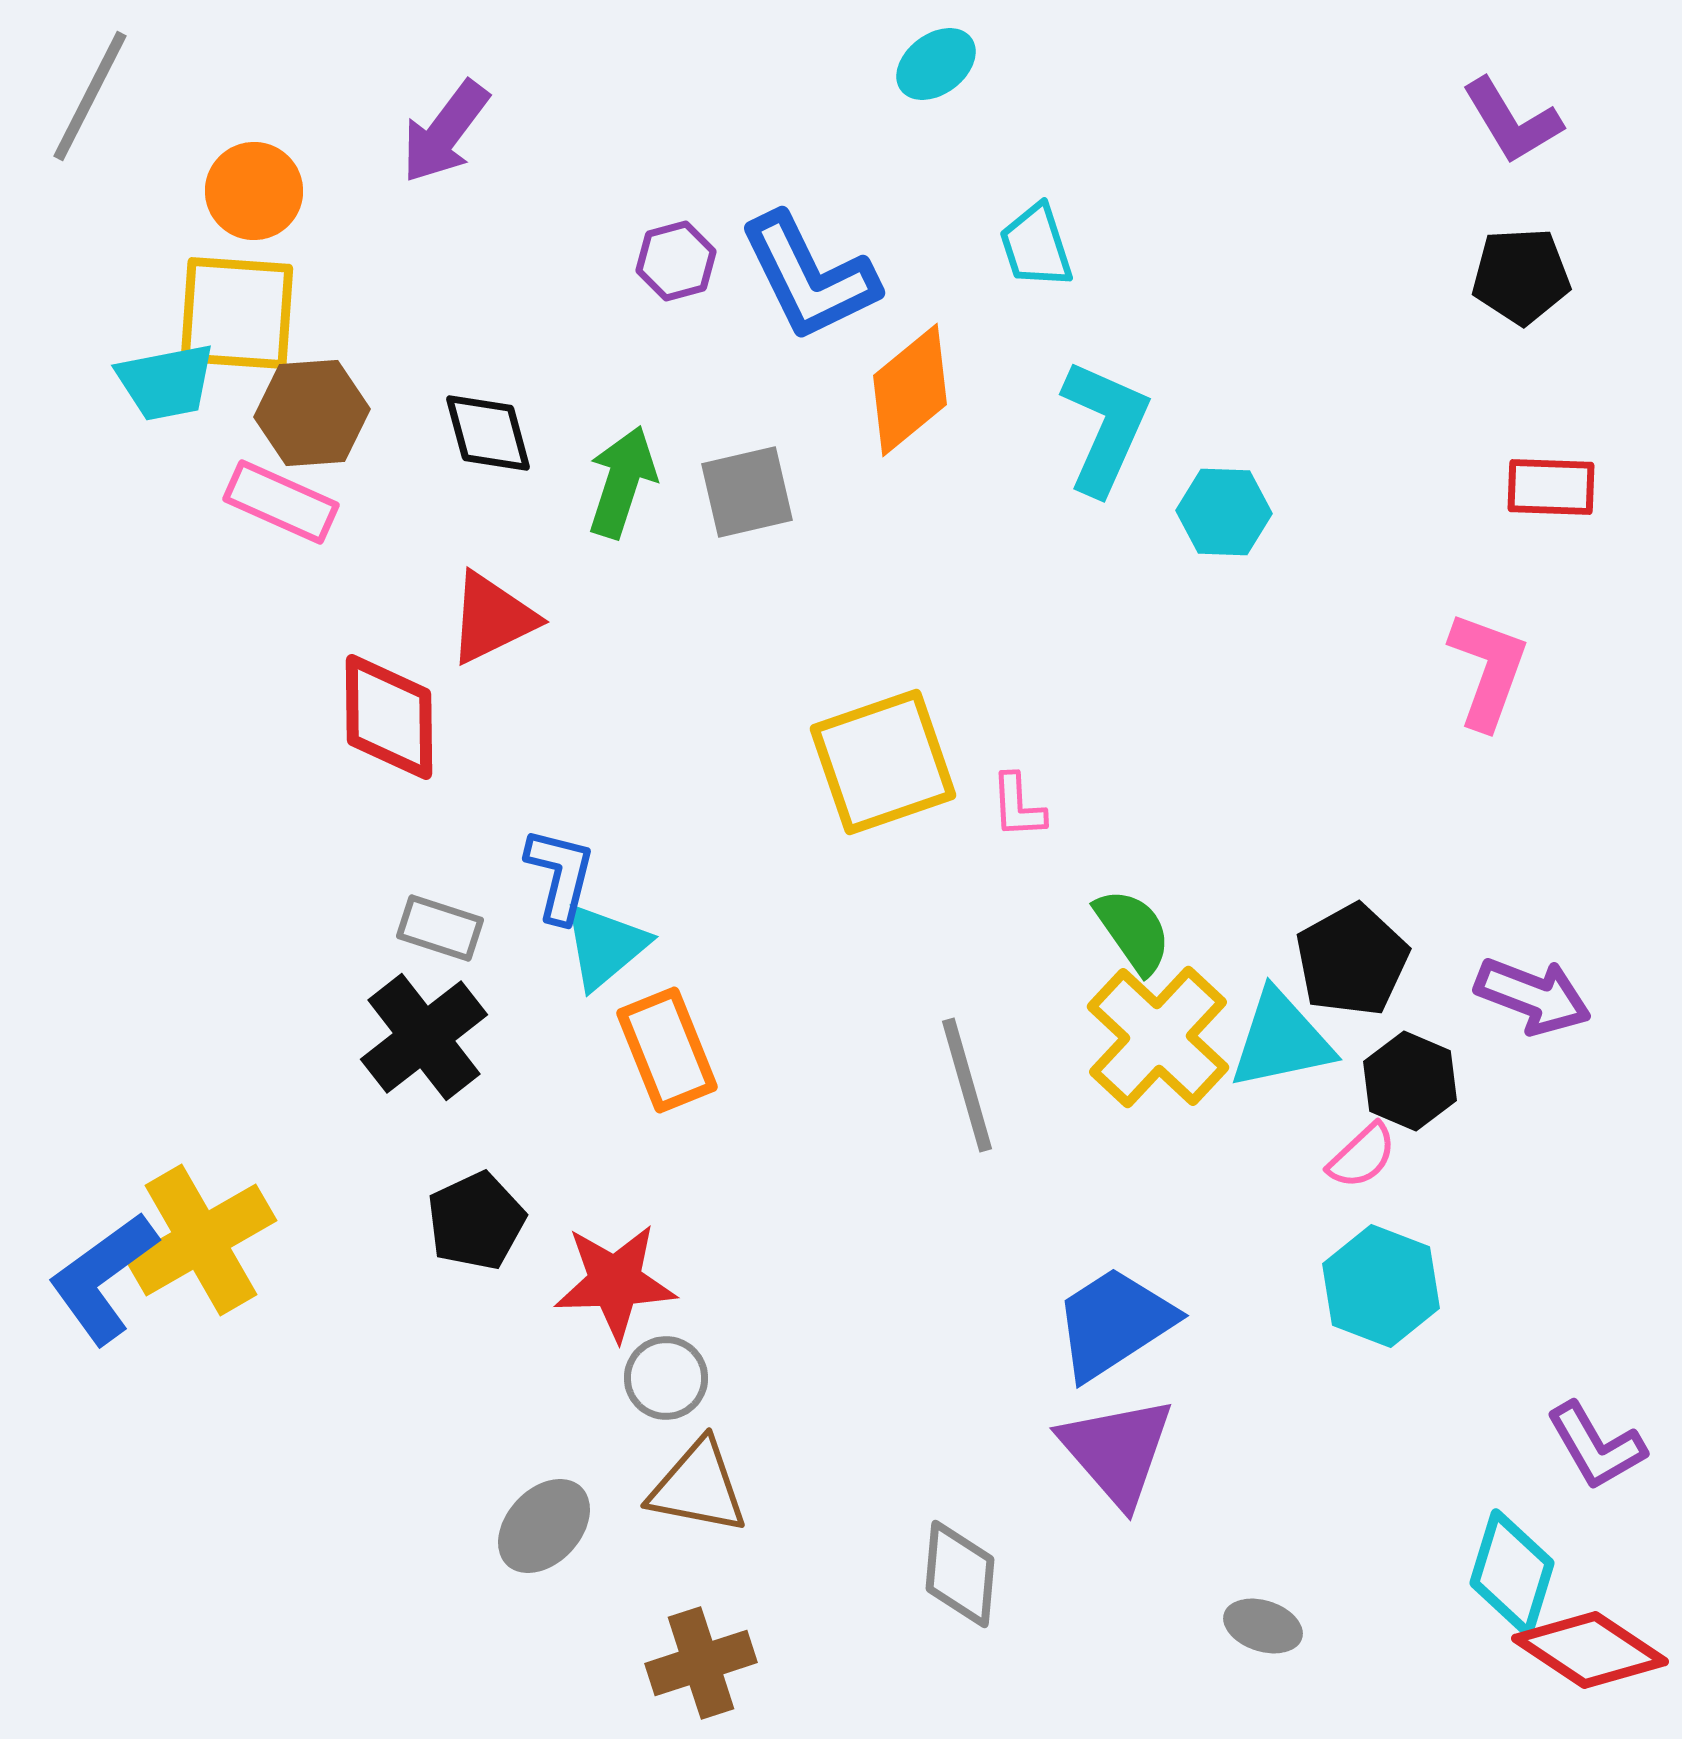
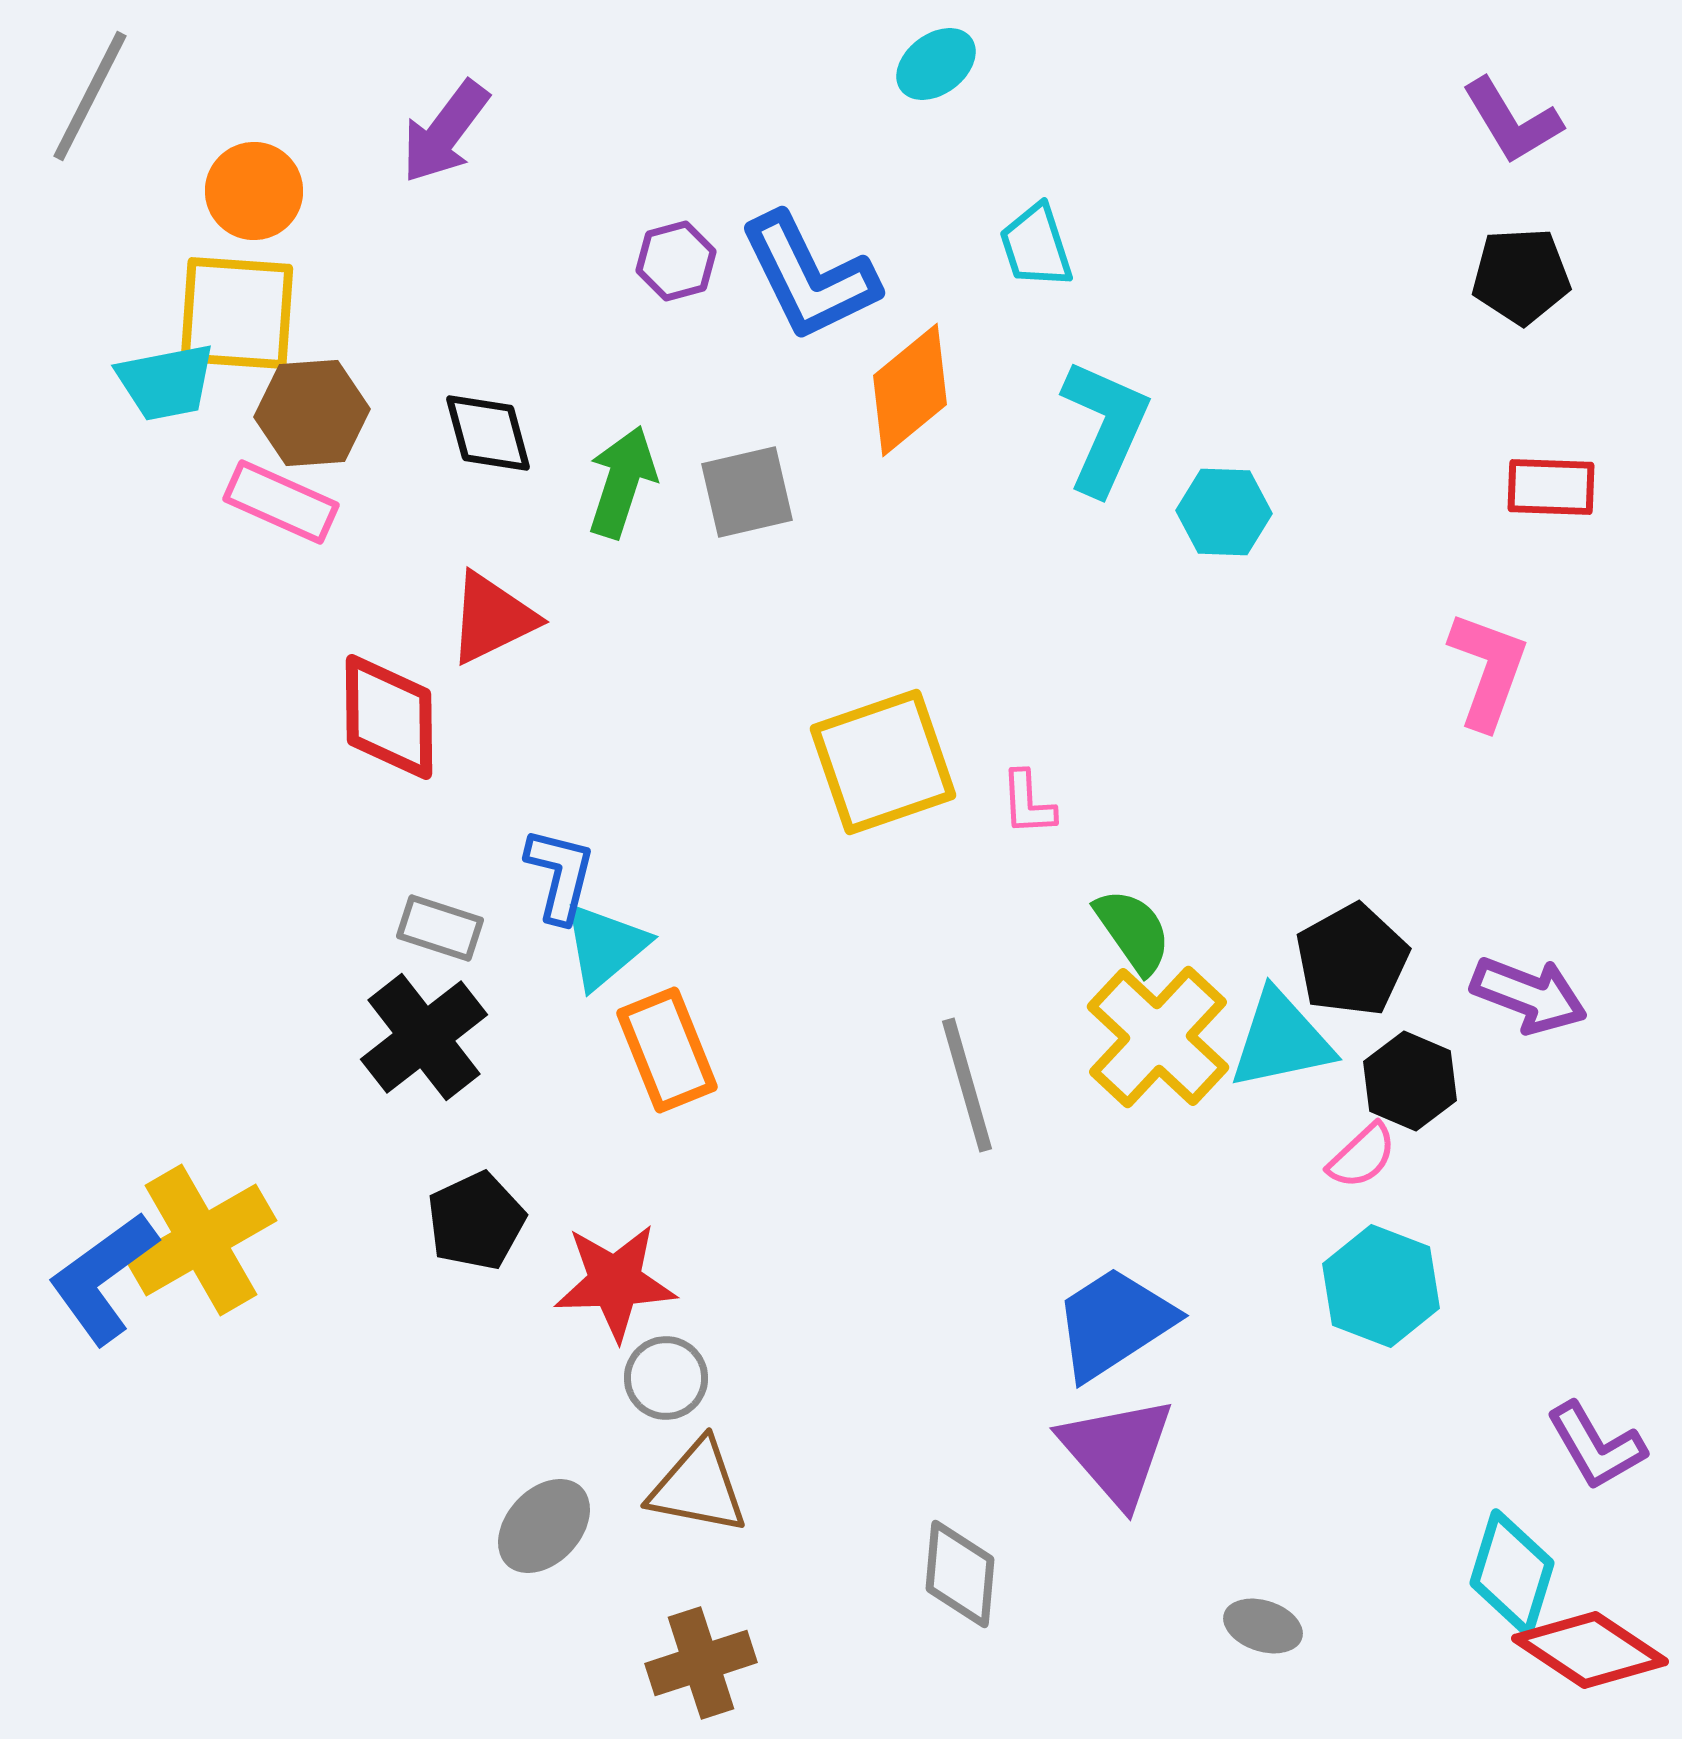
pink L-shape at (1018, 806): moved 10 px right, 3 px up
purple arrow at (1533, 996): moved 4 px left, 1 px up
